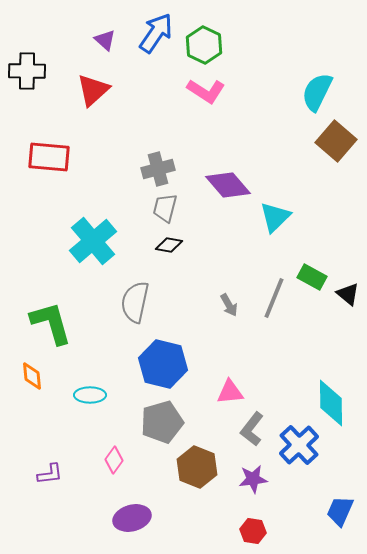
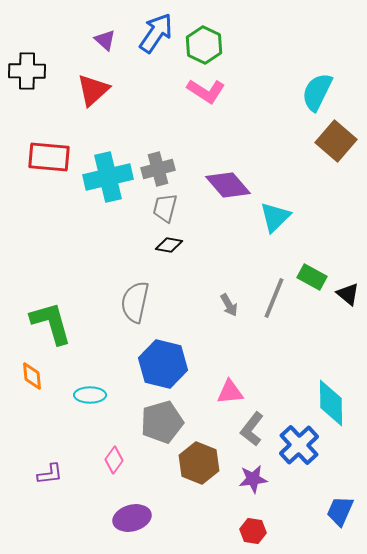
cyan cross: moved 15 px right, 64 px up; rotated 27 degrees clockwise
brown hexagon: moved 2 px right, 4 px up
